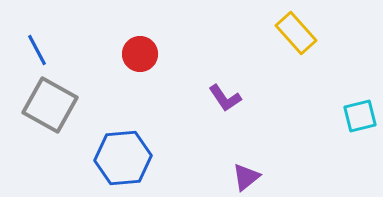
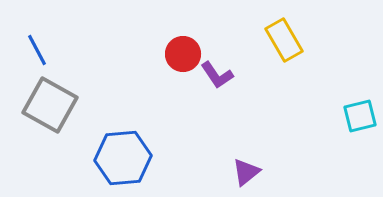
yellow rectangle: moved 12 px left, 7 px down; rotated 12 degrees clockwise
red circle: moved 43 px right
purple L-shape: moved 8 px left, 23 px up
purple triangle: moved 5 px up
